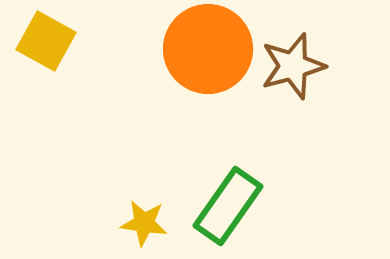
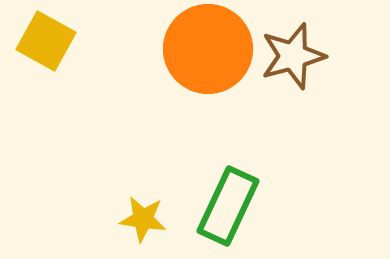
brown star: moved 10 px up
green rectangle: rotated 10 degrees counterclockwise
yellow star: moved 1 px left, 4 px up
